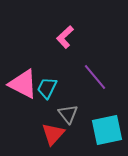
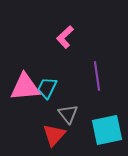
purple line: moved 2 px right, 1 px up; rotated 32 degrees clockwise
pink triangle: moved 2 px right, 3 px down; rotated 32 degrees counterclockwise
red triangle: moved 1 px right, 1 px down
